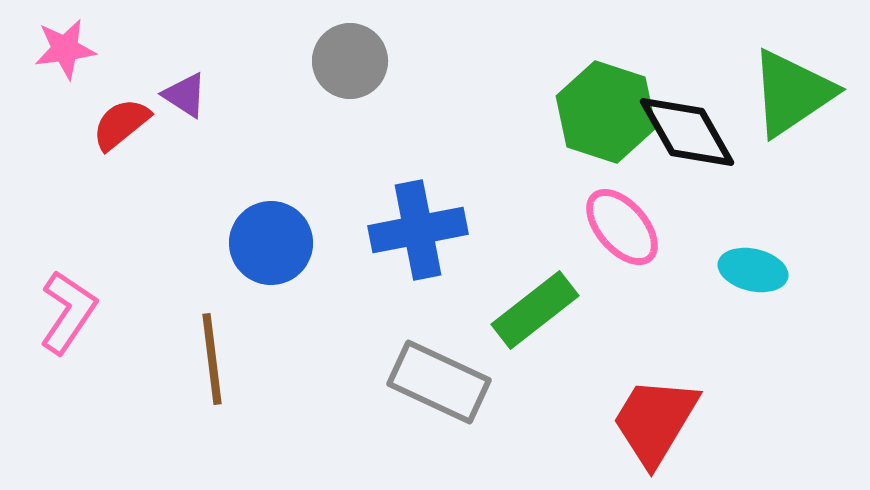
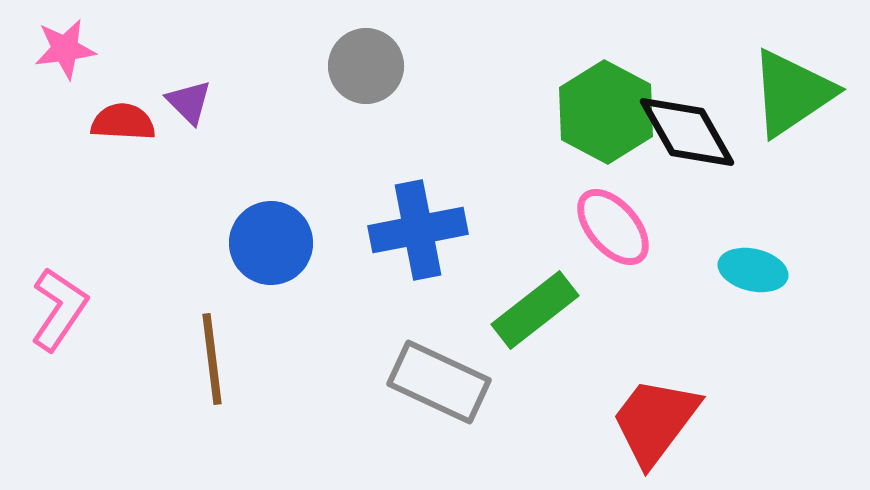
gray circle: moved 16 px right, 5 px down
purple triangle: moved 4 px right, 7 px down; rotated 12 degrees clockwise
green hexagon: rotated 10 degrees clockwise
red semicircle: moved 2 px right, 2 px up; rotated 42 degrees clockwise
pink ellipse: moved 9 px left
pink L-shape: moved 9 px left, 3 px up
red trapezoid: rotated 6 degrees clockwise
